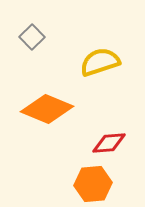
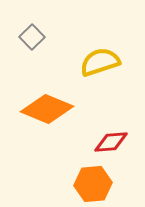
red diamond: moved 2 px right, 1 px up
